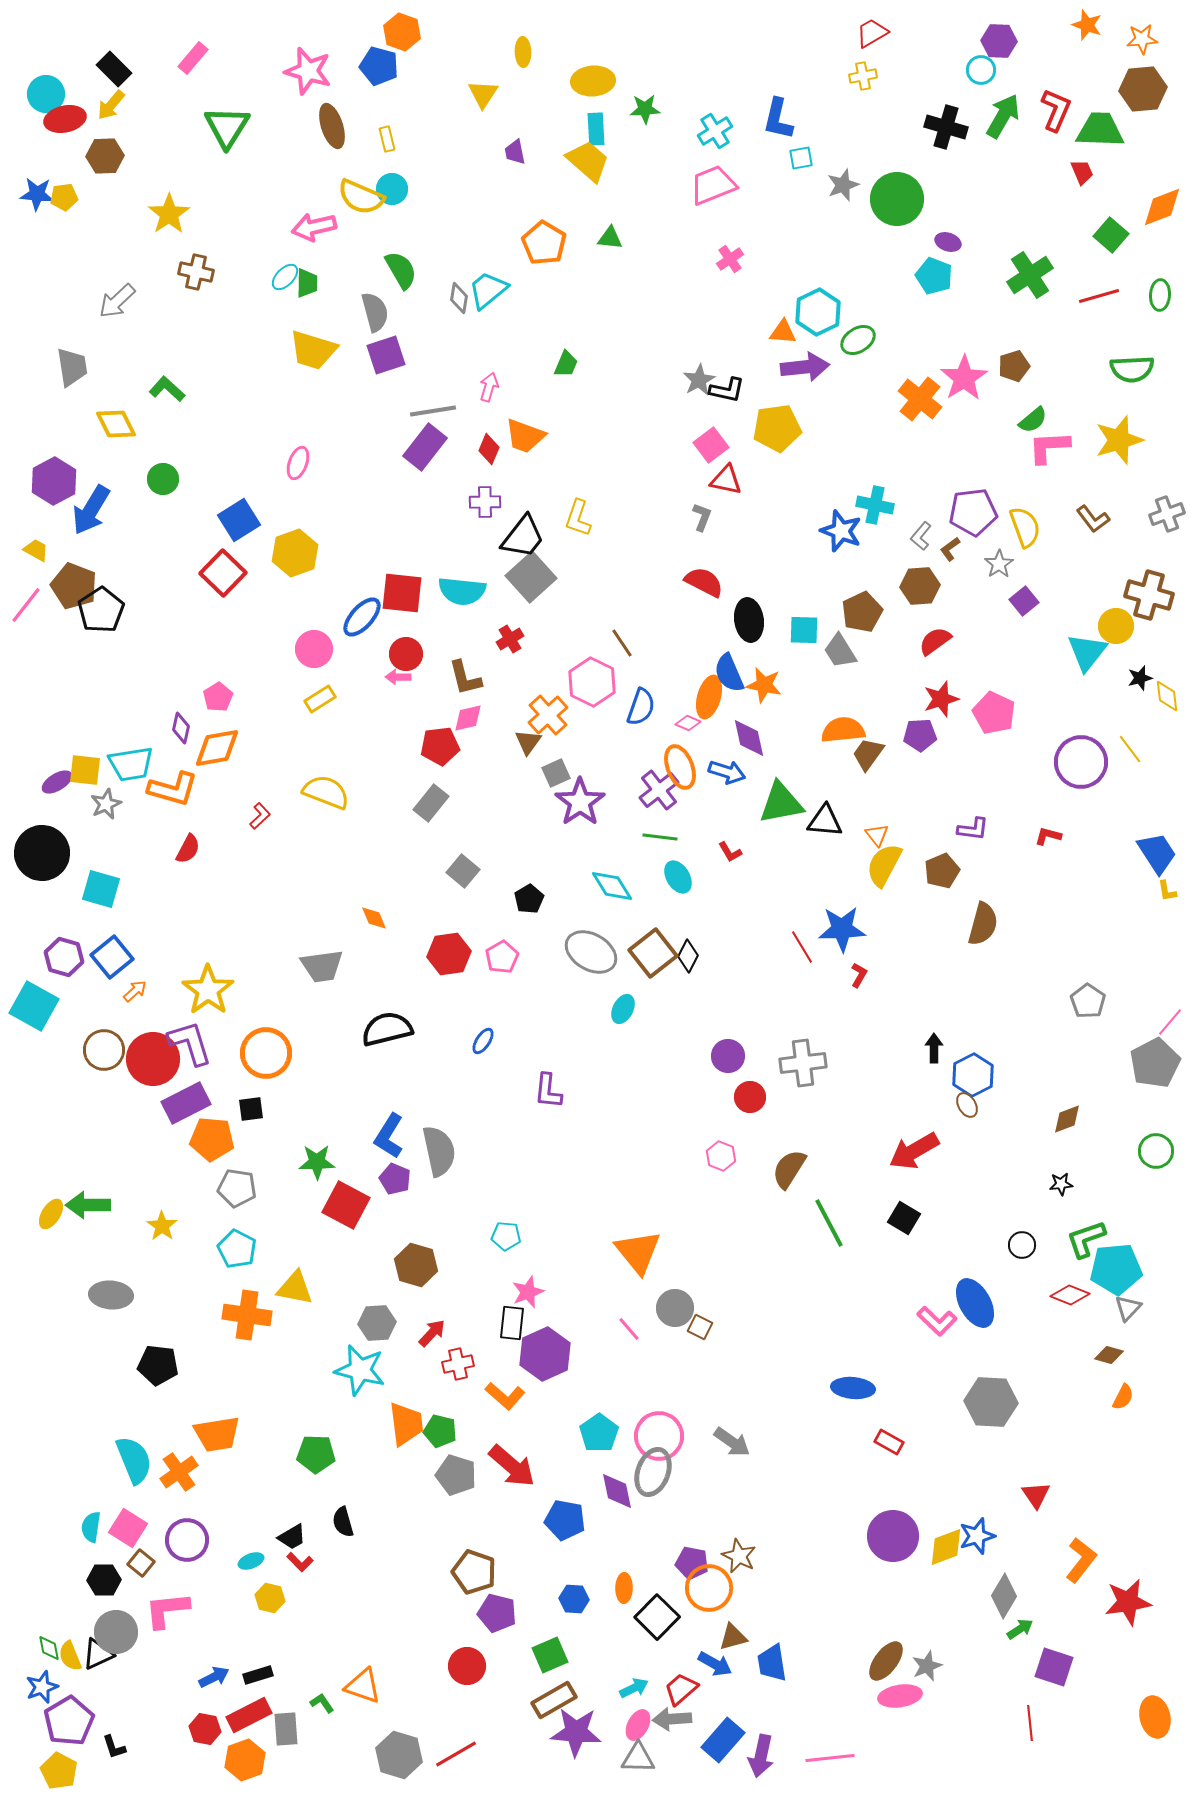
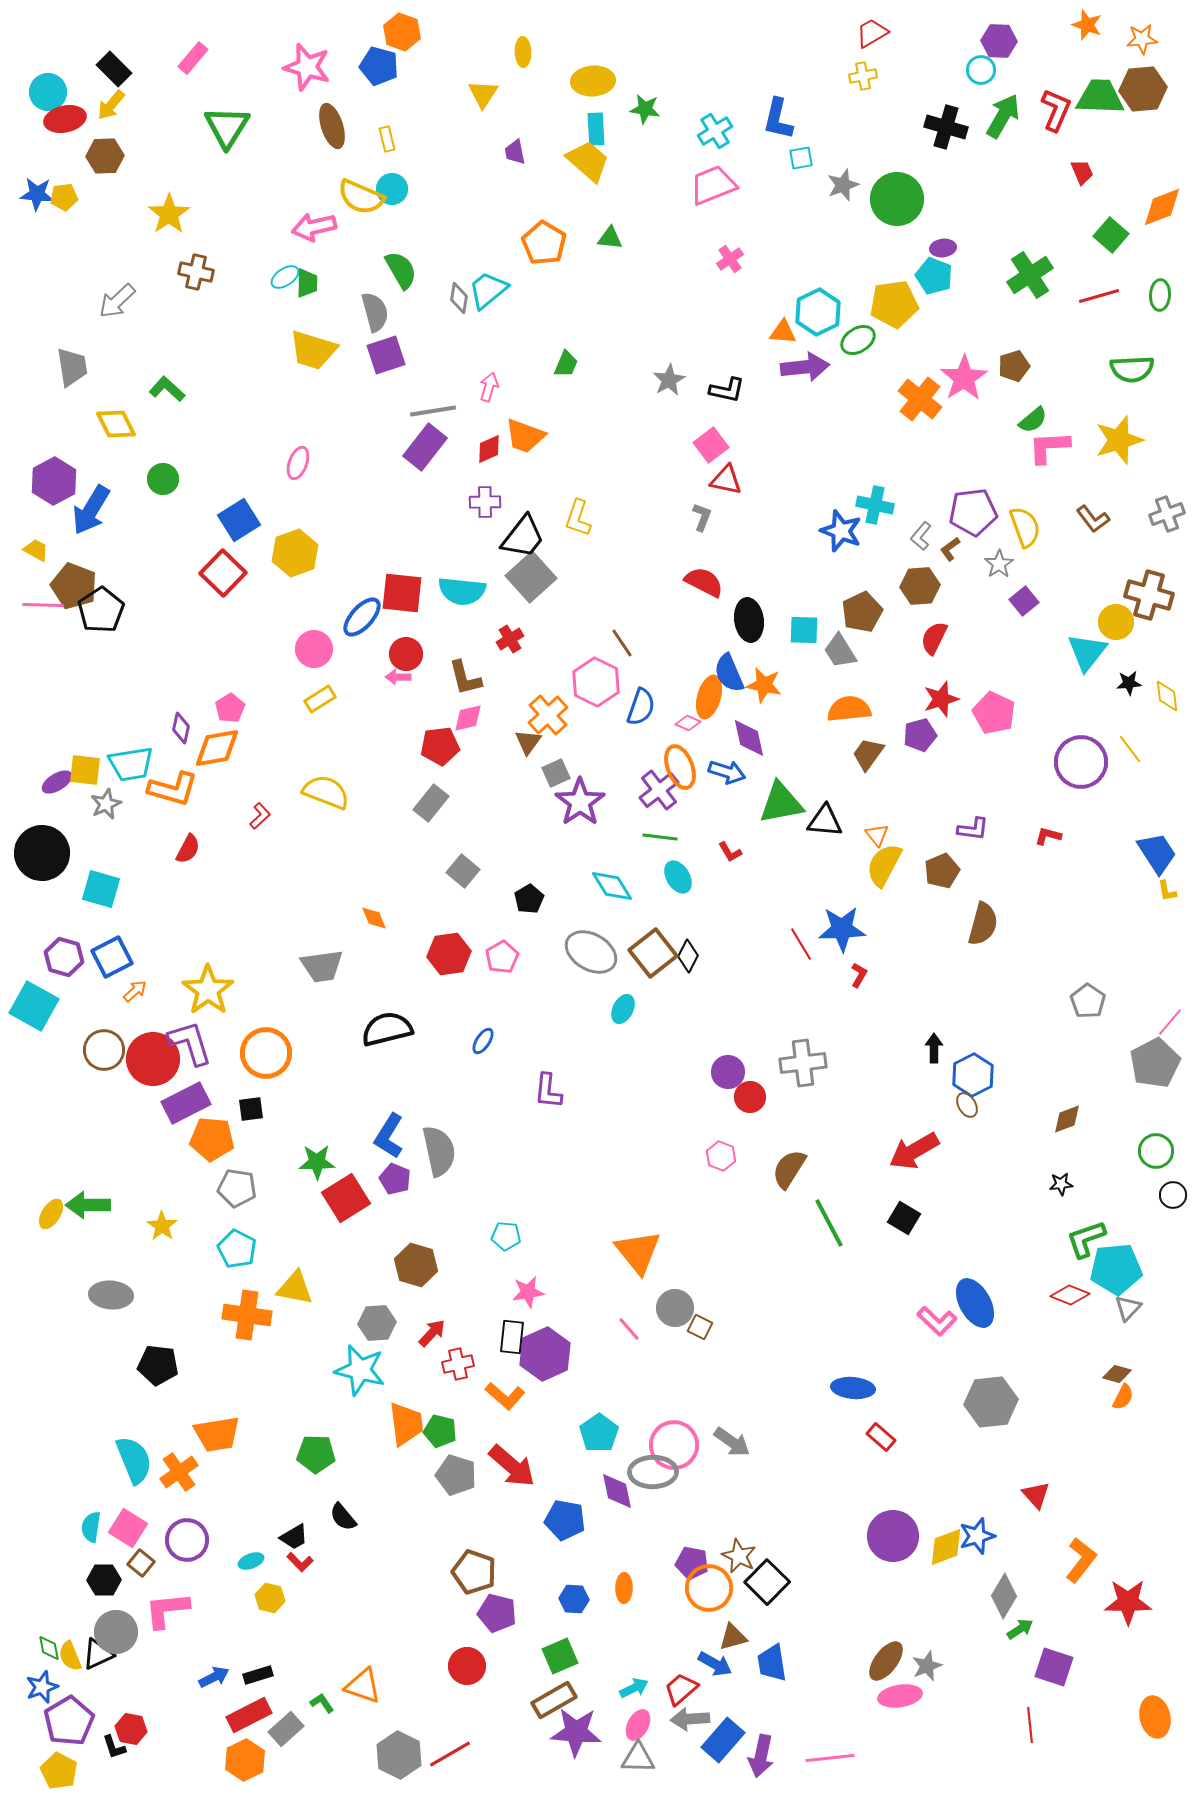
pink star at (308, 71): moved 1 px left, 4 px up
cyan circle at (46, 94): moved 2 px right, 2 px up
green star at (645, 109): rotated 12 degrees clockwise
green trapezoid at (1100, 130): moved 33 px up
purple ellipse at (948, 242): moved 5 px left, 6 px down; rotated 25 degrees counterclockwise
cyan ellipse at (285, 277): rotated 12 degrees clockwise
gray star at (699, 380): moved 30 px left
yellow pentagon at (777, 428): moved 117 px right, 124 px up
red diamond at (489, 449): rotated 44 degrees clockwise
pink line at (26, 605): moved 17 px right; rotated 54 degrees clockwise
yellow circle at (1116, 626): moved 4 px up
red semicircle at (935, 641): moved 1 px left, 3 px up; rotated 28 degrees counterclockwise
black star at (1140, 678): moved 11 px left, 5 px down; rotated 10 degrees clockwise
pink hexagon at (592, 682): moved 4 px right
pink pentagon at (218, 697): moved 12 px right, 11 px down
orange semicircle at (843, 730): moved 6 px right, 21 px up
purple pentagon at (920, 735): rotated 12 degrees counterclockwise
red line at (802, 947): moved 1 px left, 3 px up
blue square at (112, 957): rotated 12 degrees clockwise
purple circle at (728, 1056): moved 16 px down
red square at (346, 1205): moved 7 px up; rotated 30 degrees clockwise
black circle at (1022, 1245): moved 151 px right, 50 px up
pink star at (528, 1292): rotated 12 degrees clockwise
black rectangle at (512, 1323): moved 14 px down
brown diamond at (1109, 1355): moved 8 px right, 19 px down
gray hexagon at (991, 1402): rotated 9 degrees counterclockwise
pink circle at (659, 1436): moved 15 px right, 9 px down
red rectangle at (889, 1442): moved 8 px left, 5 px up; rotated 12 degrees clockwise
gray ellipse at (653, 1472): rotated 69 degrees clockwise
red triangle at (1036, 1495): rotated 8 degrees counterclockwise
black semicircle at (343, 1522): moved 5 px up; rotated 24 degrees counterclockwise
black trapezoid at (292, 1537): moved 2 px right
red star at (1128, 1602): rotated 9 degrees clockwise
black square at (657, 1617): moved 110 px right, 35 px up
green square at (550, 1655): moved 10 px right, 1 px down
gray arrow at (672, 1719): moved 18 px right
red line at (1030, 1723): moved 2 px down
red hexagon at (205, 1729): moved 74 px left
gray rectangle at (286, 1729): rotated 52 degrees clockwise
red line at (456, 1754): moved 6 px left
gray hexagon at (399, 1755): rotated 9 degrees clockwise
orange hexagon at (245, 1760): rotated 6 degrees counterclockwise
